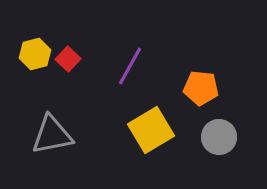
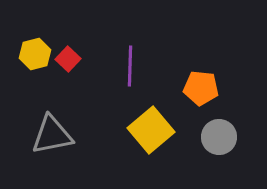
purple line: rotated 27 degrees counterclockwise
yellow square: rotated 9 degrees counterclockwise
